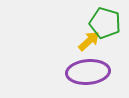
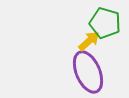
purple ellipse: rotated 72 degrees clockwise
